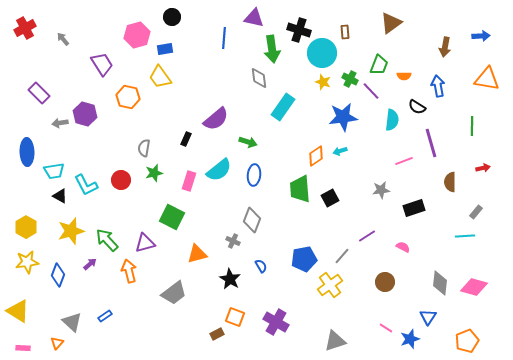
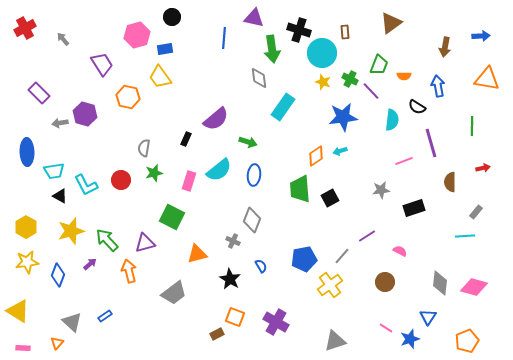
pink semicircle at (403, 247): moved 3 px left, 4 px down
